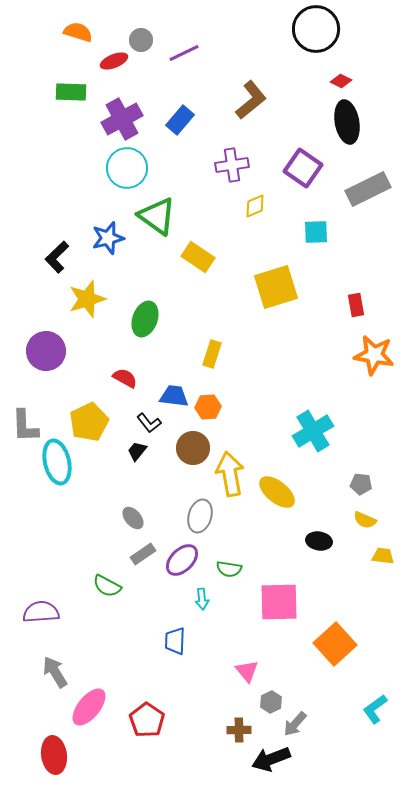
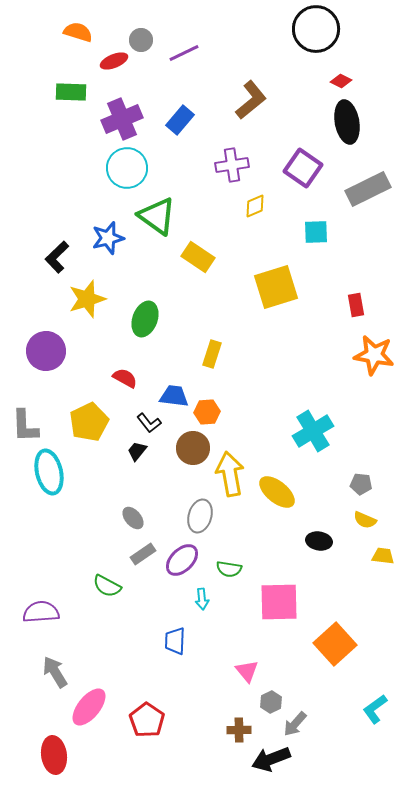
purple cross at (122, 119): rotated 6 degrees clockwise
orange hexagon at (208, 407): moved 1 px left, 5 px down
cyan ellipse at (57, 462): moved 8 px left, 10 px down
